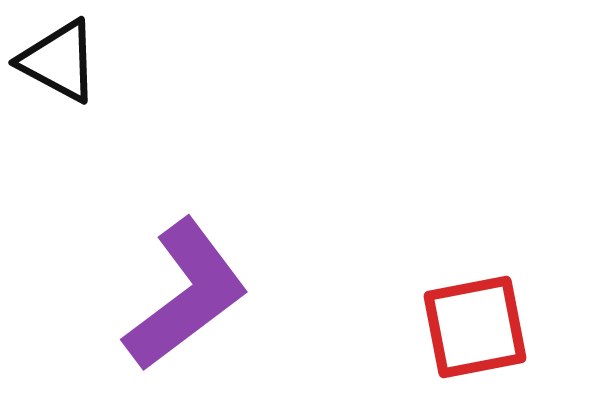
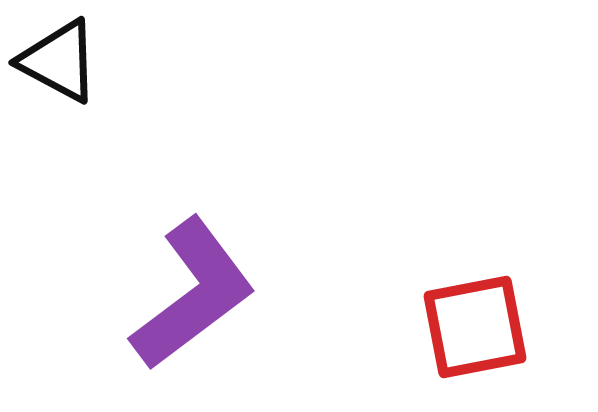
purple L-shape: moved 7 px right, 1 px up
